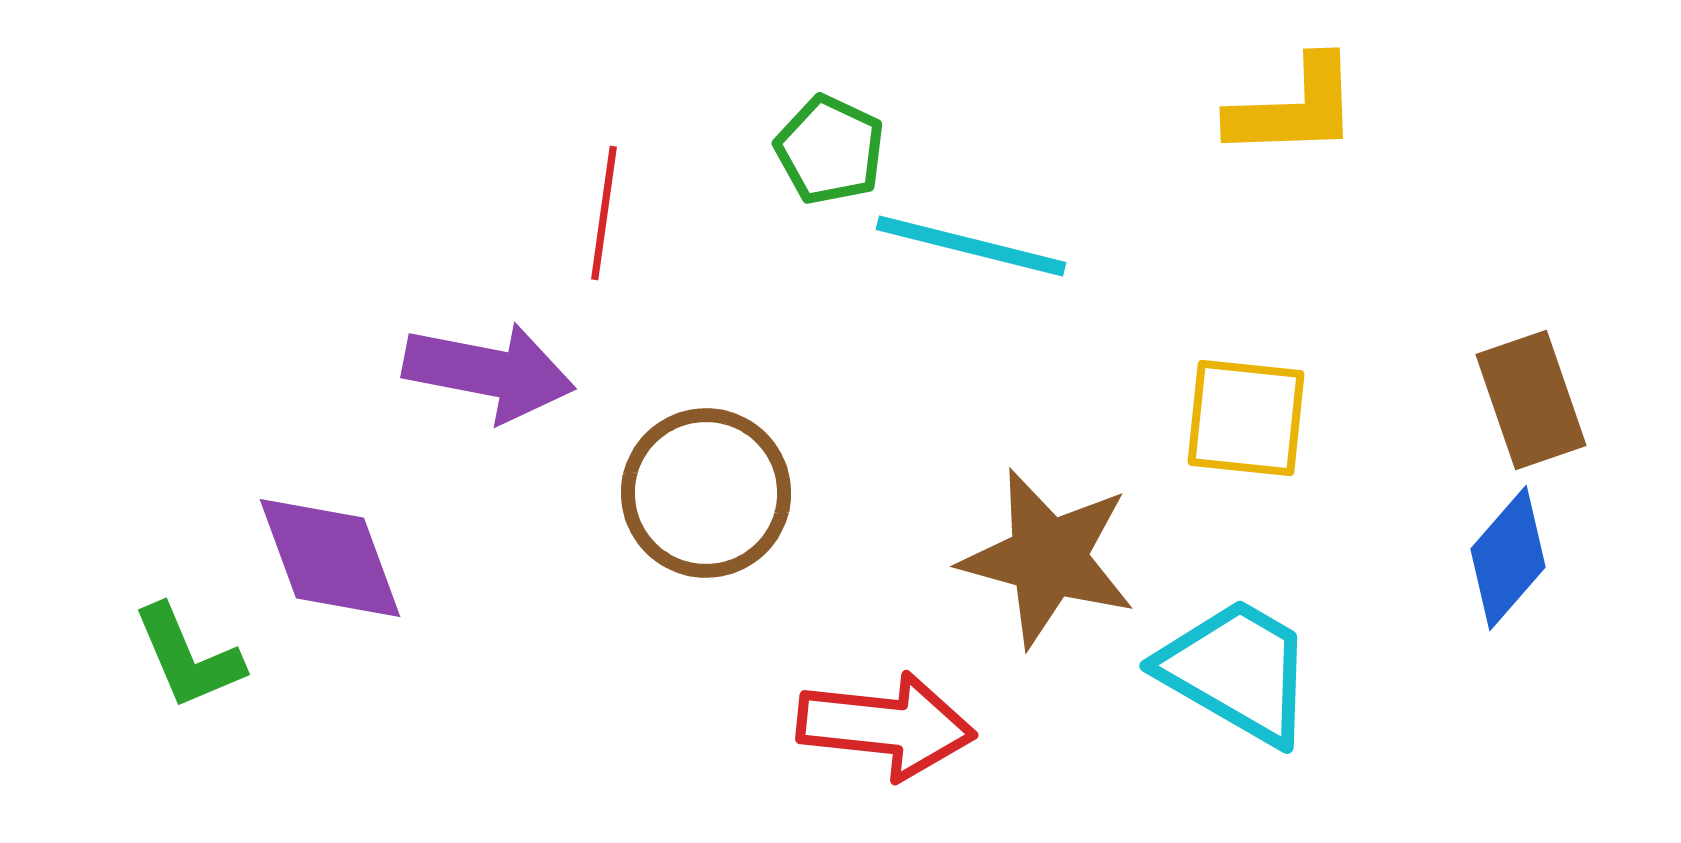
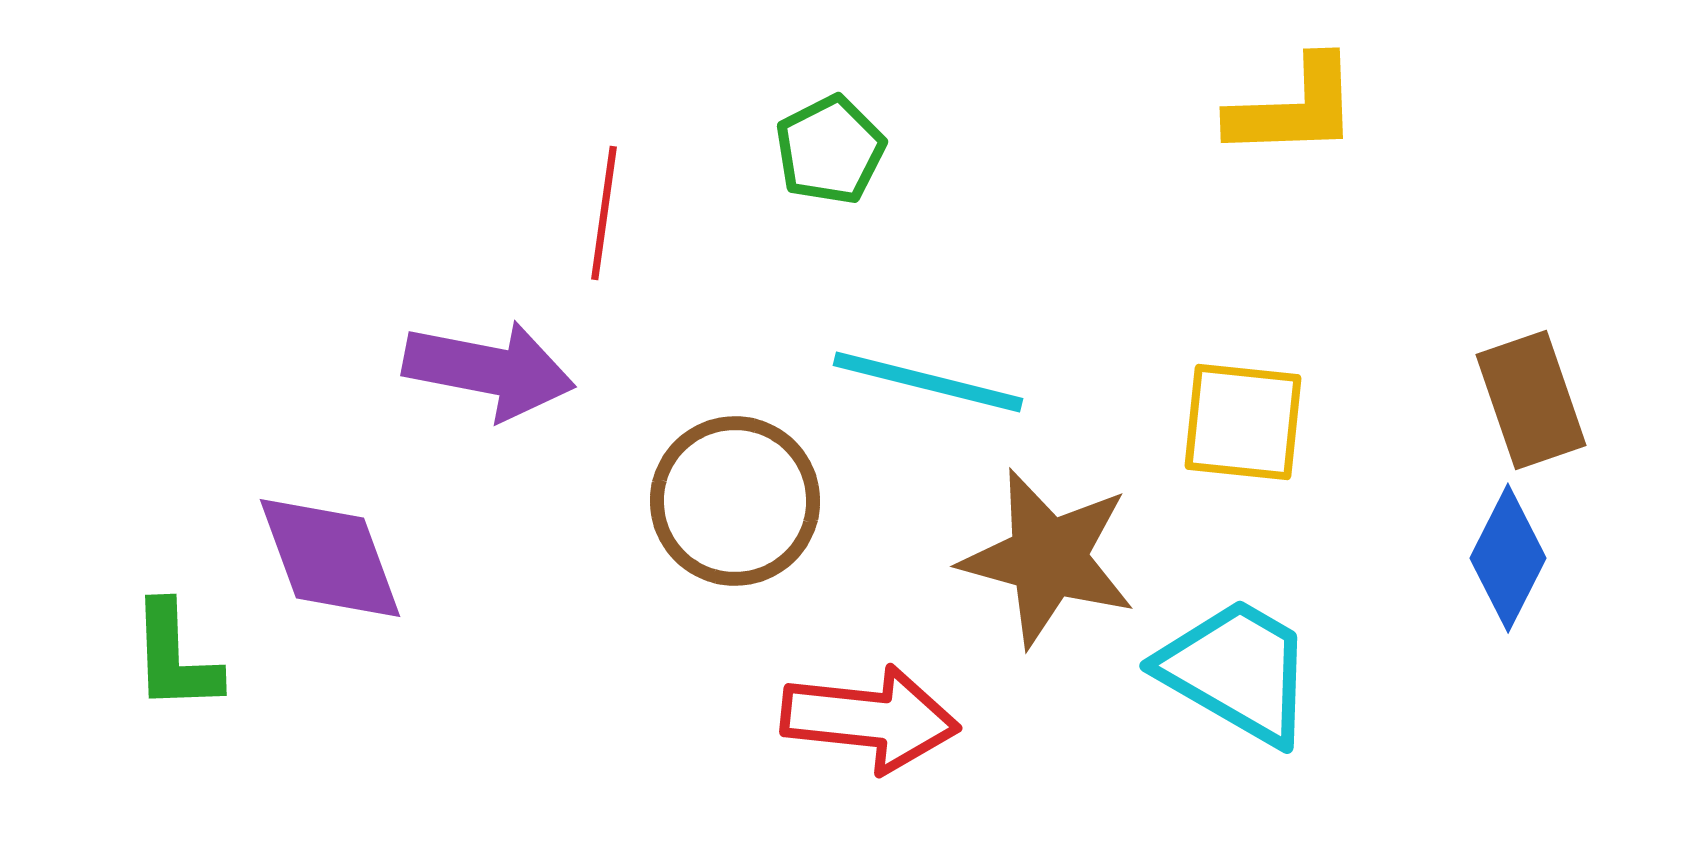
green pentagon: rotated 20 degrees clockwise
cyan line: moved 43 px left, 136 px down
purple arrow: moved 2 px up
yellow square: moved 3 px left, 4 px down
brown circle: moved 29 px right, 8 px down
blue diamond: rotated 14 degrees counterclockwise
green L-shape: moved 13 px left; rotated 21 degrees clockwise
red arrow: moved 16 px left, 7 px up
